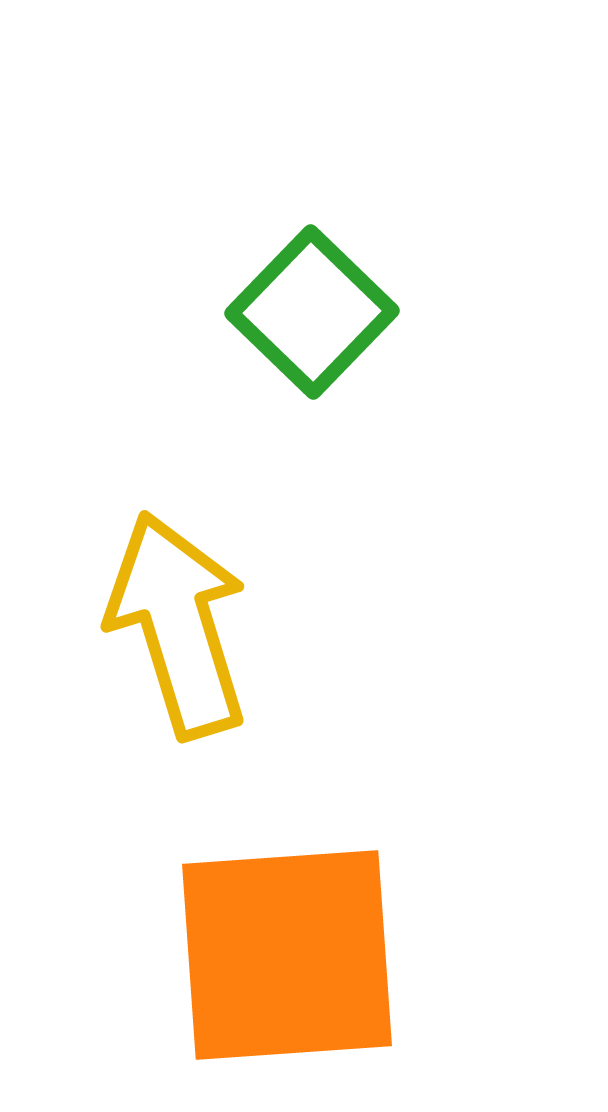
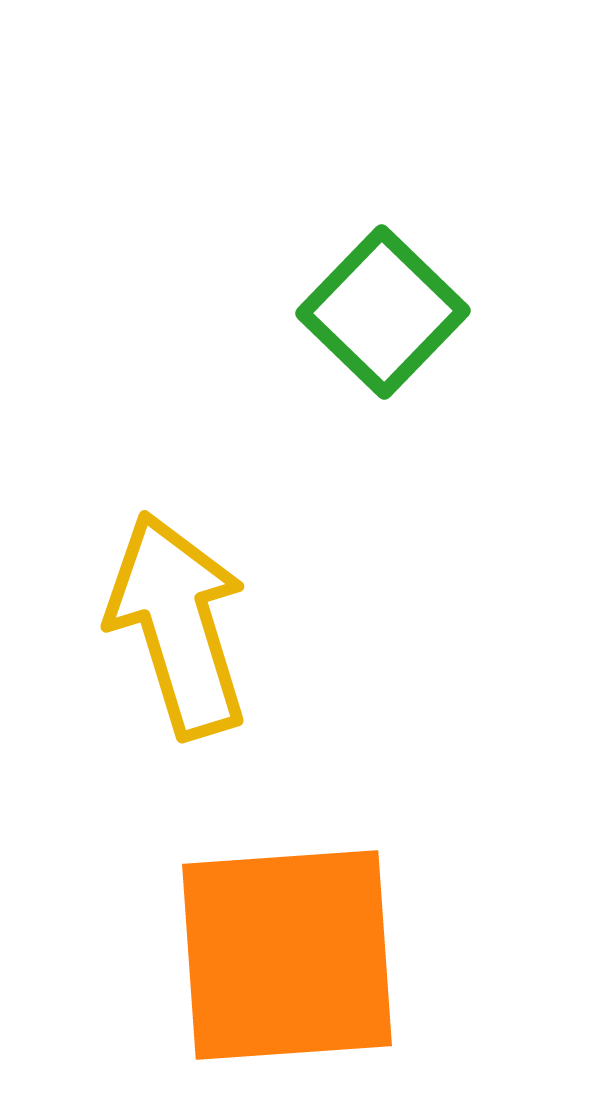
green square: moved 71 px right
